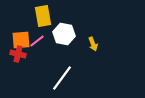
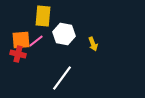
yellow rectangle: rotated 15 degrees clockwise
pink line: moved 1 px left
